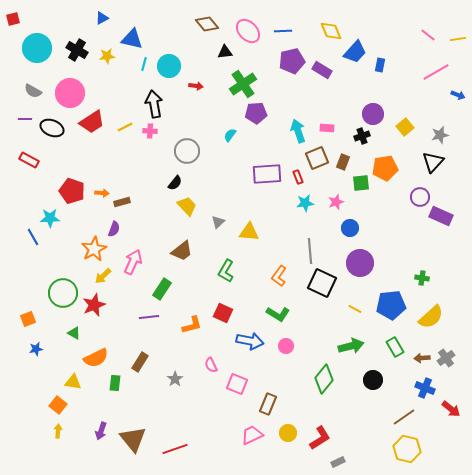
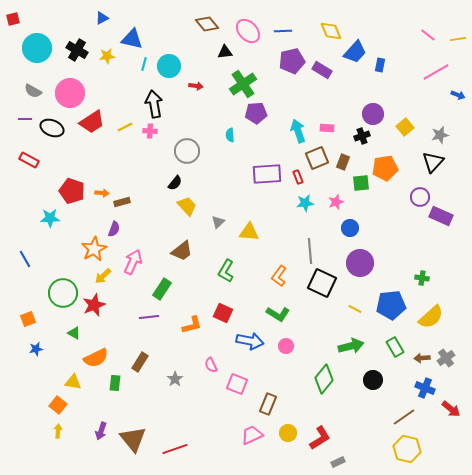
cyan semicircle at (230, 135): rotated 40 degrees counterclockwise
blue line at (33, 237): moved 8 px left, 22 px down
